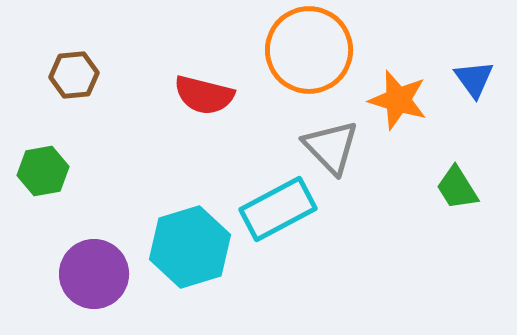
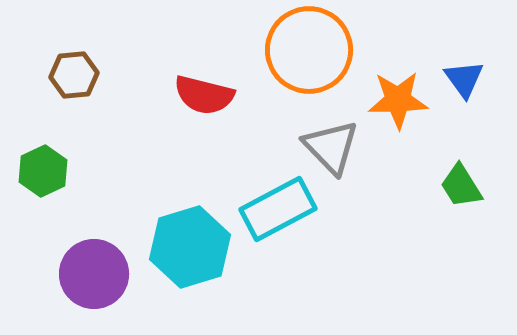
blue triangle: moved 10 px left
orange star: rotated 18 degrees counterclockwise
green hexagon: rotated 15 degrees counterclockwise
green trapezoid: moved 4 px right, 2 px up
